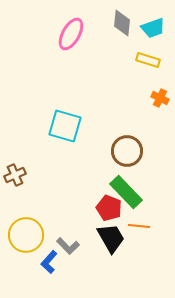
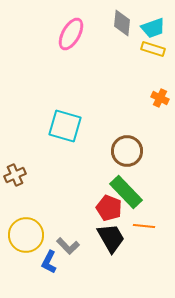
yellow rectangle: moved 5 px right, 11 px up
orange line: moved 5 px right
blue L-shape: rotated 15 degrees counterclockwise
